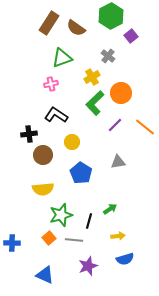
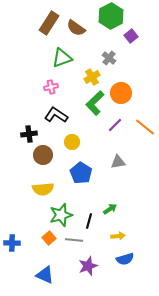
gray cross: moved 1 px right, 2 px down
pink cross: moved 3 px down
